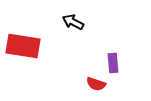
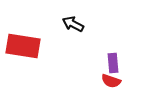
black arrow: moved 2 px down
red semicircle: moved 15 px right, 3 px up
